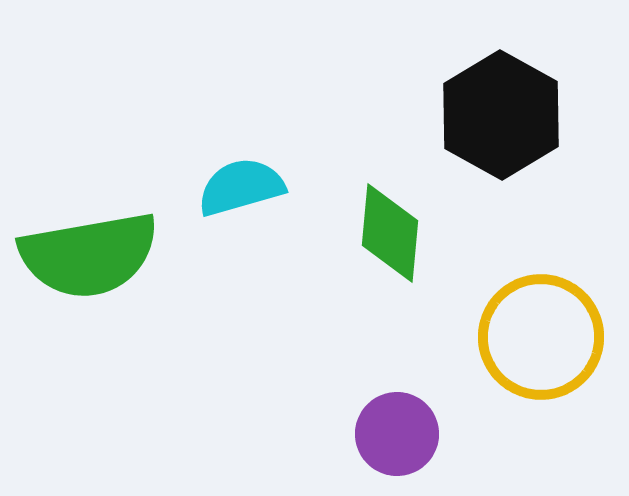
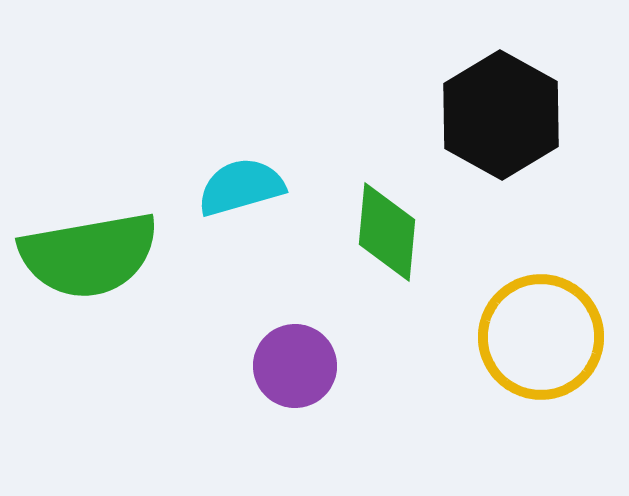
green diamond: moved 3 px left, 1 px up
purple circle: moved 102 px left, 68 px up
